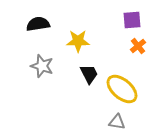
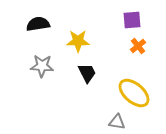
gray star: rotated 15 degrees counterclockwise
black trapezoid: moved 2 px left, 1 px up
yellow ellipse: moved 12 px right, 4 px down
